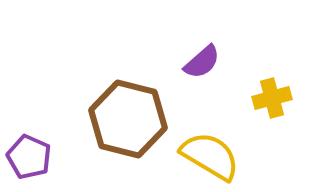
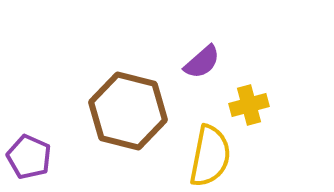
yellow cross: moved 23 px left, 7 px down
brown hexagon: moved 8 px up
yellow semicircle: rotated 70 degrees clockwise
